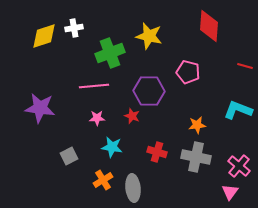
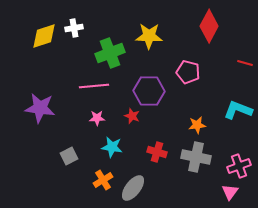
red diamond: rotated 24 degrees clockwise
yellow star: rotated 12 degrees counterclockwise
red line: moved 3 px up
pink cross: rotated 30 degrees clockwise
gray ellipse: rotated 44 degrees clockwise
